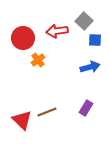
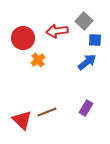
blue arrow: moved 3 px left, 5 px up; rotated 24 degrees counterclockwise
